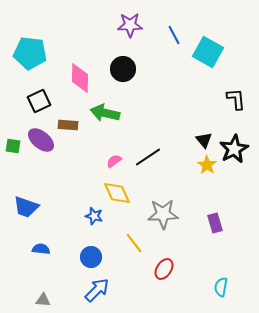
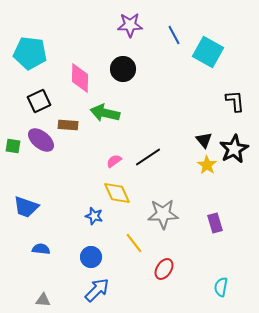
black L-shape: moved 1 px left, 2 px down
